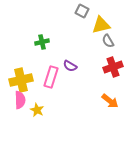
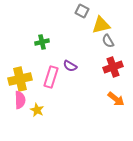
yellow cross: moved 1 px left, 1 px up
orange arrow: moved 6 px right, 2 px up
